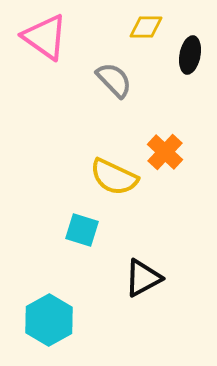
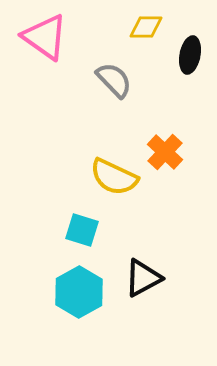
cyan hexagon: moved 30 px right, 28 px up
